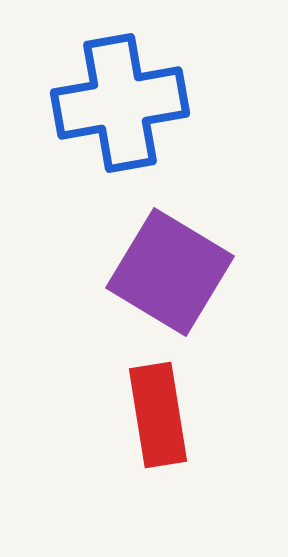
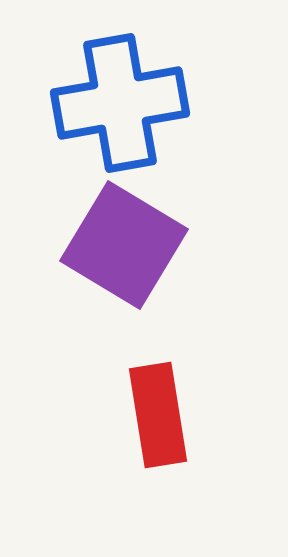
purple square: moved 46 px left, 27 px up
